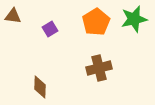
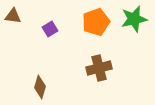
orange pentagon: rotated 12 degrees clockwise
brown diamond: rotated 15 degrees clockwise
